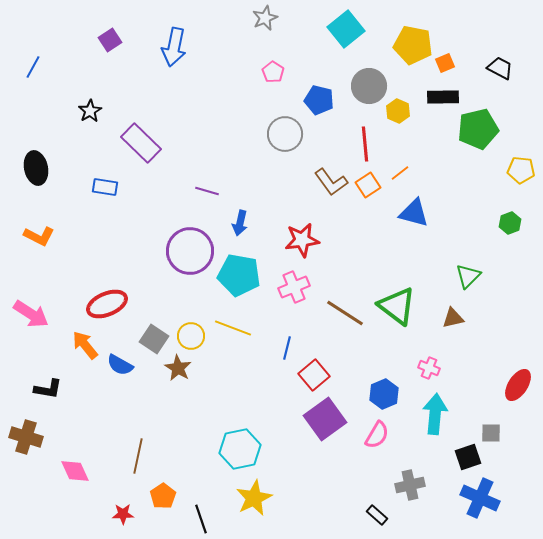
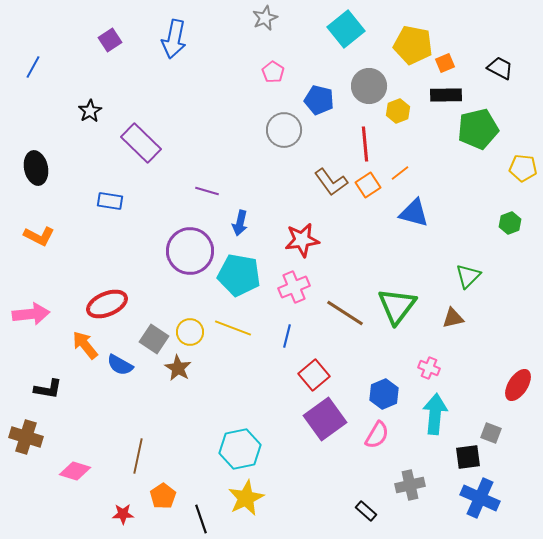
blue arrow at (174, 47): moved 8 px up
black rectangle at (443, 97): moved 3 px right, 2 px up
yellow hexagon at (398, 111): rotated 15 degrees clockwise
gray circle at (285, 134): moved 1 px left, 4 px up
yellow pentagon at (521, 170): moved 2 px right, 2 px up
blue rectangle at (105, 187): moved 5 px right, 14 px down
green triangle at (397, 306): rotated 30 degrees clockwise
pink arrow at (31, 314): rotated 39 degrees counterclockwise
yellow circle at (191, 336): moved 1 px left, 4 px up
blue line at (287, 348): moved 12 px up
gray square at (491, 433): rotated 20 degrees clockwise
black square at (468, 457): rotated 12 degrees clockwise
pink diamond at (75, 471): rotated 48 degrees counterclockwise
yellow star at (254, 498): moved 8 px left
black rectangle at (377, 515): moved 11 px left, 4 px up
